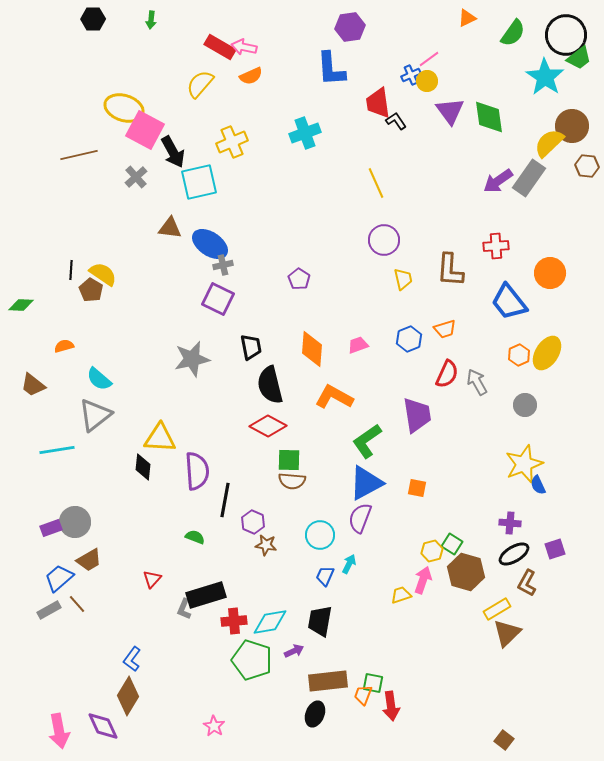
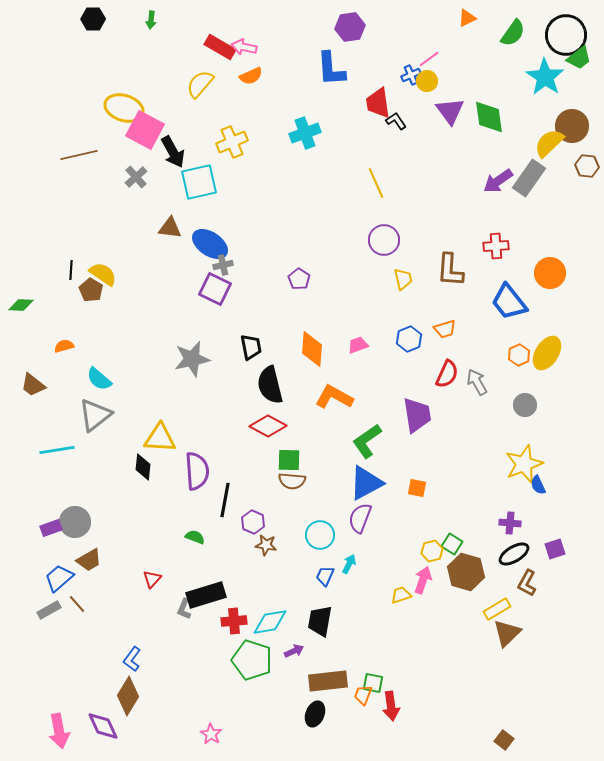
purple square at (218, 299): moved 3 px left, 10 px up
pink star at (214, 726): moved 3 px left, 8 px down
